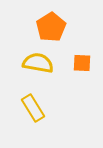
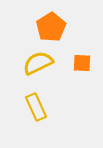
yellow semicircle: rotated 36 degrees counterclockwise
yellow rectangle: moved 3 px right, 1 px up; rotated 8 degrees clockwise
